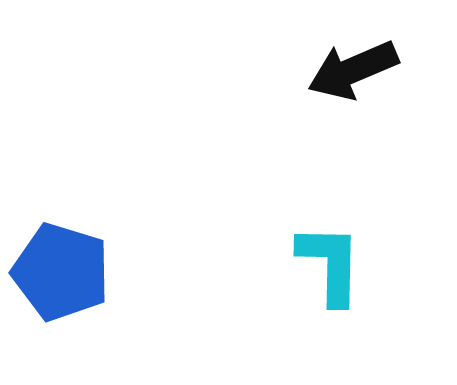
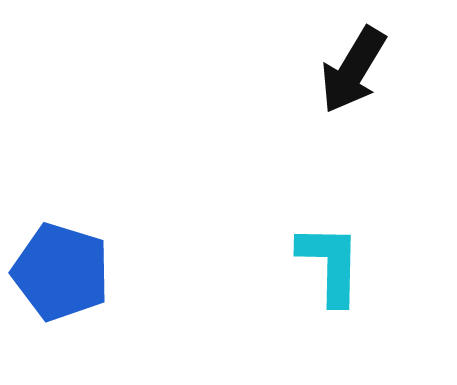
black arrow: rotated 36 degrees counterclockwise
